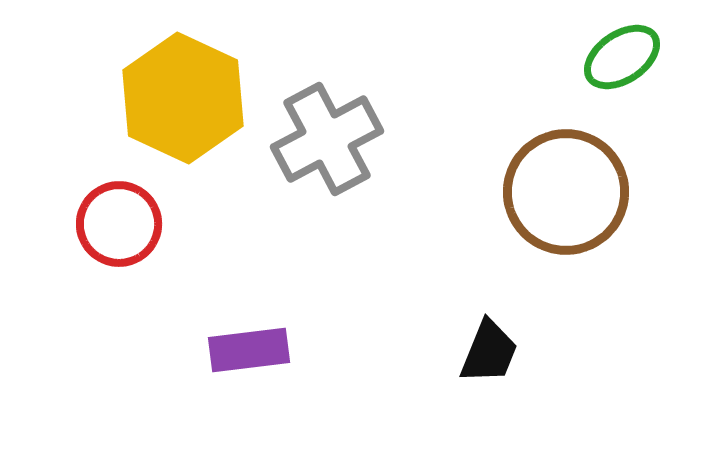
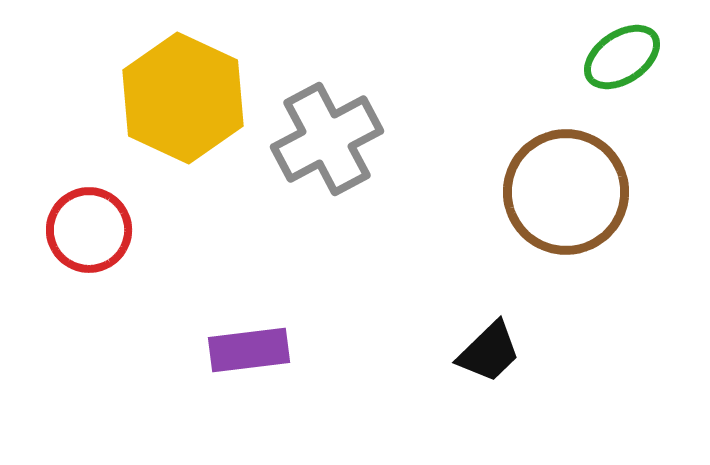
red circle: moved 30 px left, 6 px down
black trapezoid: rotated 24 degrees clockwise
